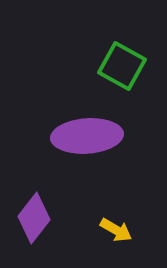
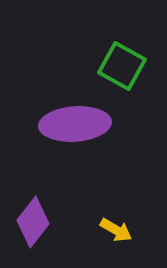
purple ellipse: moved 12 px left, 12 px up
purple diamond: moved 1 px left, 4 px down
